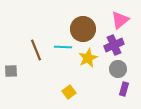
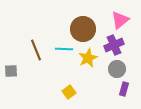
cyan line: moved 1 px right, 2 px down
gray circle: moved 1 px left
